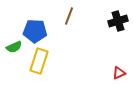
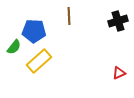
brown line: rotated 24 degrees counterclockwise
blue pentagon: moved 1 px left
green semicircle: rotated 28 degrees counterclockwise
yellow rectangle: rotated 30 degrees clockwise
